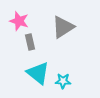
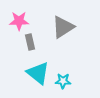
pink star: rotated 18 degrees counterclockwise
